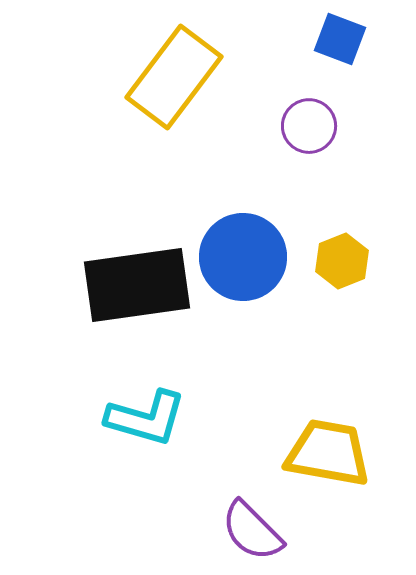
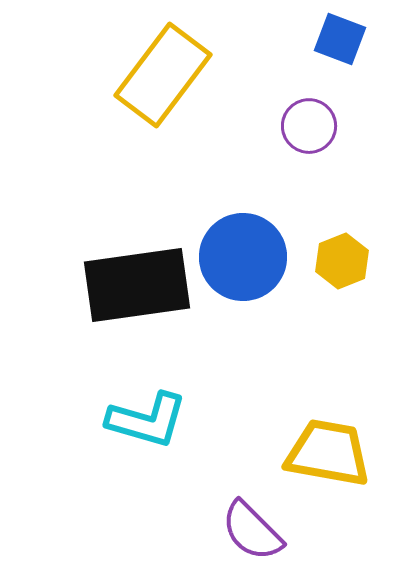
yellow rectangle: moved 11 px left, 2 px up
cyan L-shape: moved 1 px right, 2 px down
